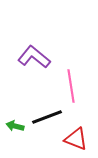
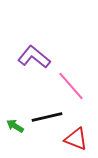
pink line: rotated 32 degrees counterclockwise
black line: rotated 8 degrees clockwise
green arrow: rotated 18 degrees clockwise
